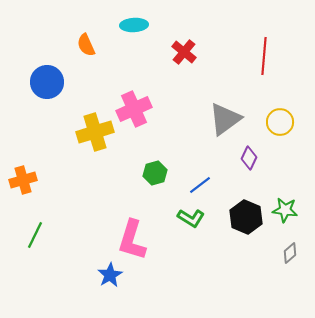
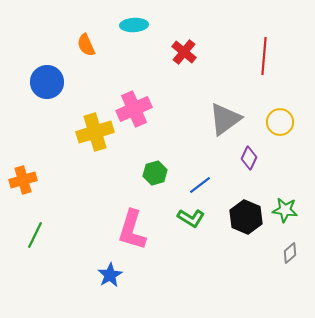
pink L-shape: moved 10 px up
